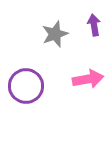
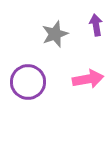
purple arrow: moved 2 px right
purple circle: moved 2 px right, 4 px up
